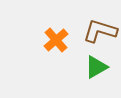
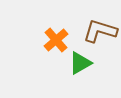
green triangle: moved 16 px left, 4 px up
